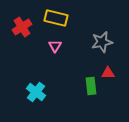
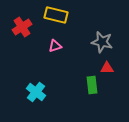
yellow rectangle: moved 3 px up
gray star: rotated 25 degrees clockwise
pink triangle: rotated 40 degrees clockwise
red triangle: moved 1 px left, 5 px up
green rectangle: moved 1 px right, 1 px up
